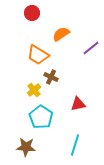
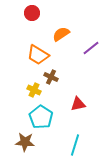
yellow cross: rotated 24 degrees counterclockwise
brown star: moved 1 px left, 5 px up
